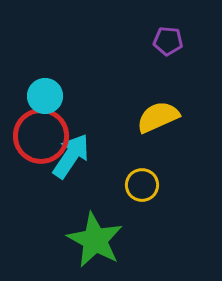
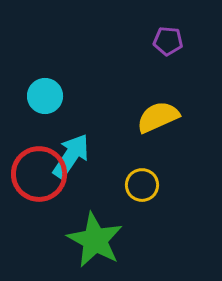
red circle: moved 2 px left, 38 px down
